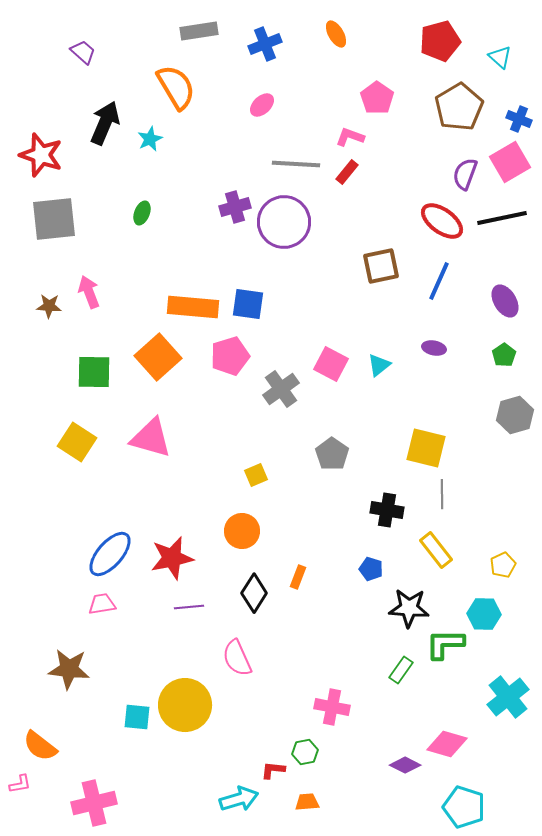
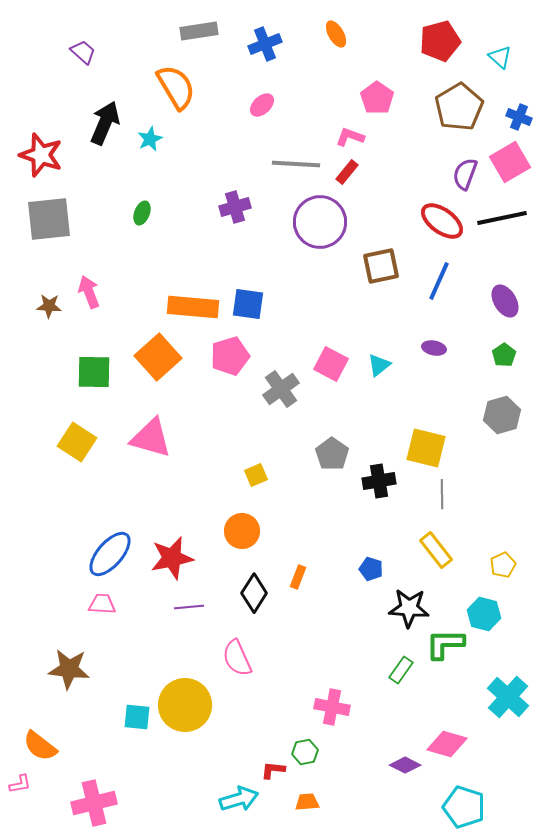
blue cross at (519, 119): moved 2 px up
gray square at (54, 219): moved 5 px left
purple circle at (284, 222): moved 36 px right
gray hexagon at (515, 415): moved 13 px left
black cross at (387, 510): moved 8 px left, 29 px up; rotated 20 degrees counterclockwise
pink trapezoid at (102, 604): rotated 12 degrees clockwise
cyan hexagon at (484, 614): rotated 12 degrees clockwise
cyan cross at (508, 697): rotated 9 degrees counterclockwise
